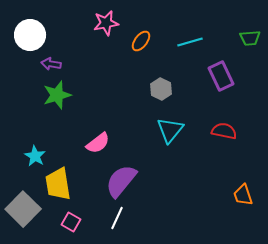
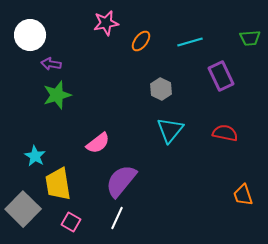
red semicircle: moved 1 px right, 2 px down
